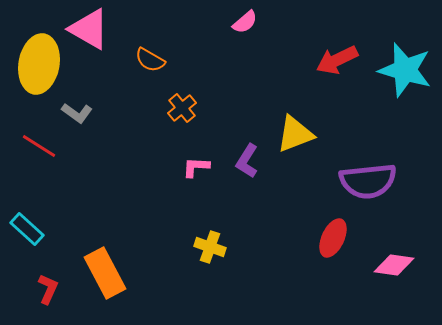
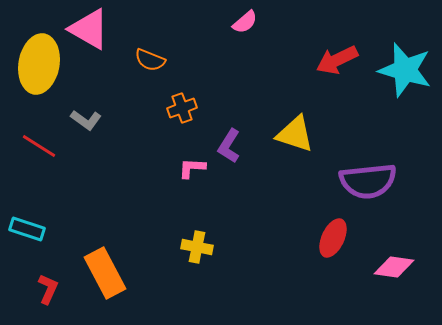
orange semicircle: rotated 8 degrees counterclockwise
orange cross: rotated 20 degrees clockwise
gray L-shape: moved 9 px right, 7 px down
yellow triangle: rotated 39 degrees clockwise
purple L-shape: moved 18 px left, 15 px up
pink L-shape: moved 4 px left, 1 px down
cyan rectangle: rotated 24 degrees counterclockwise
yellow cross: moved 13 px left; rotated 8 degrees counterclockwise
pink diamond: moved 2 px down
